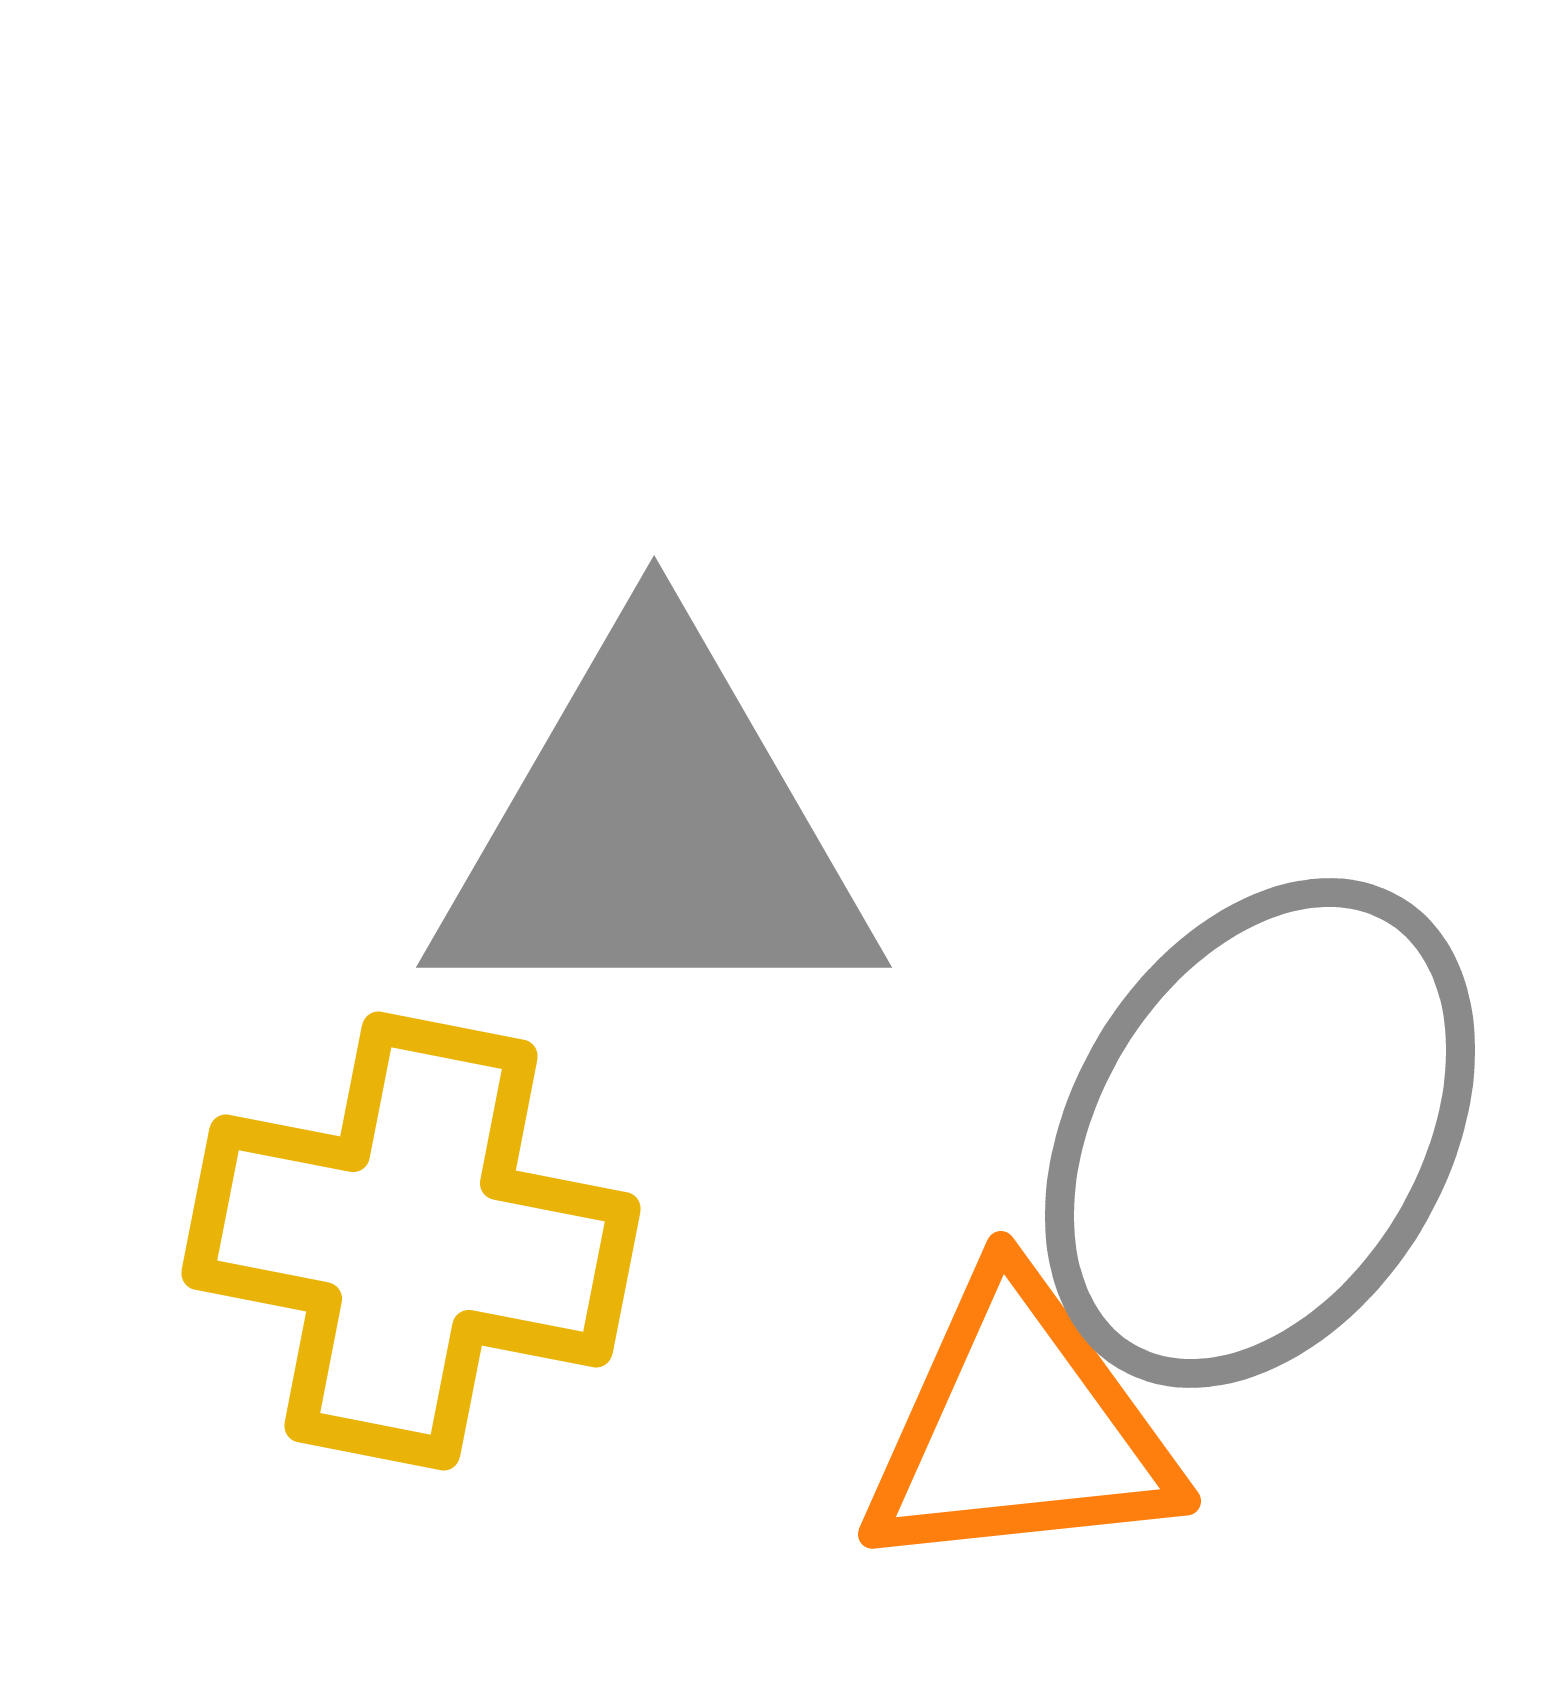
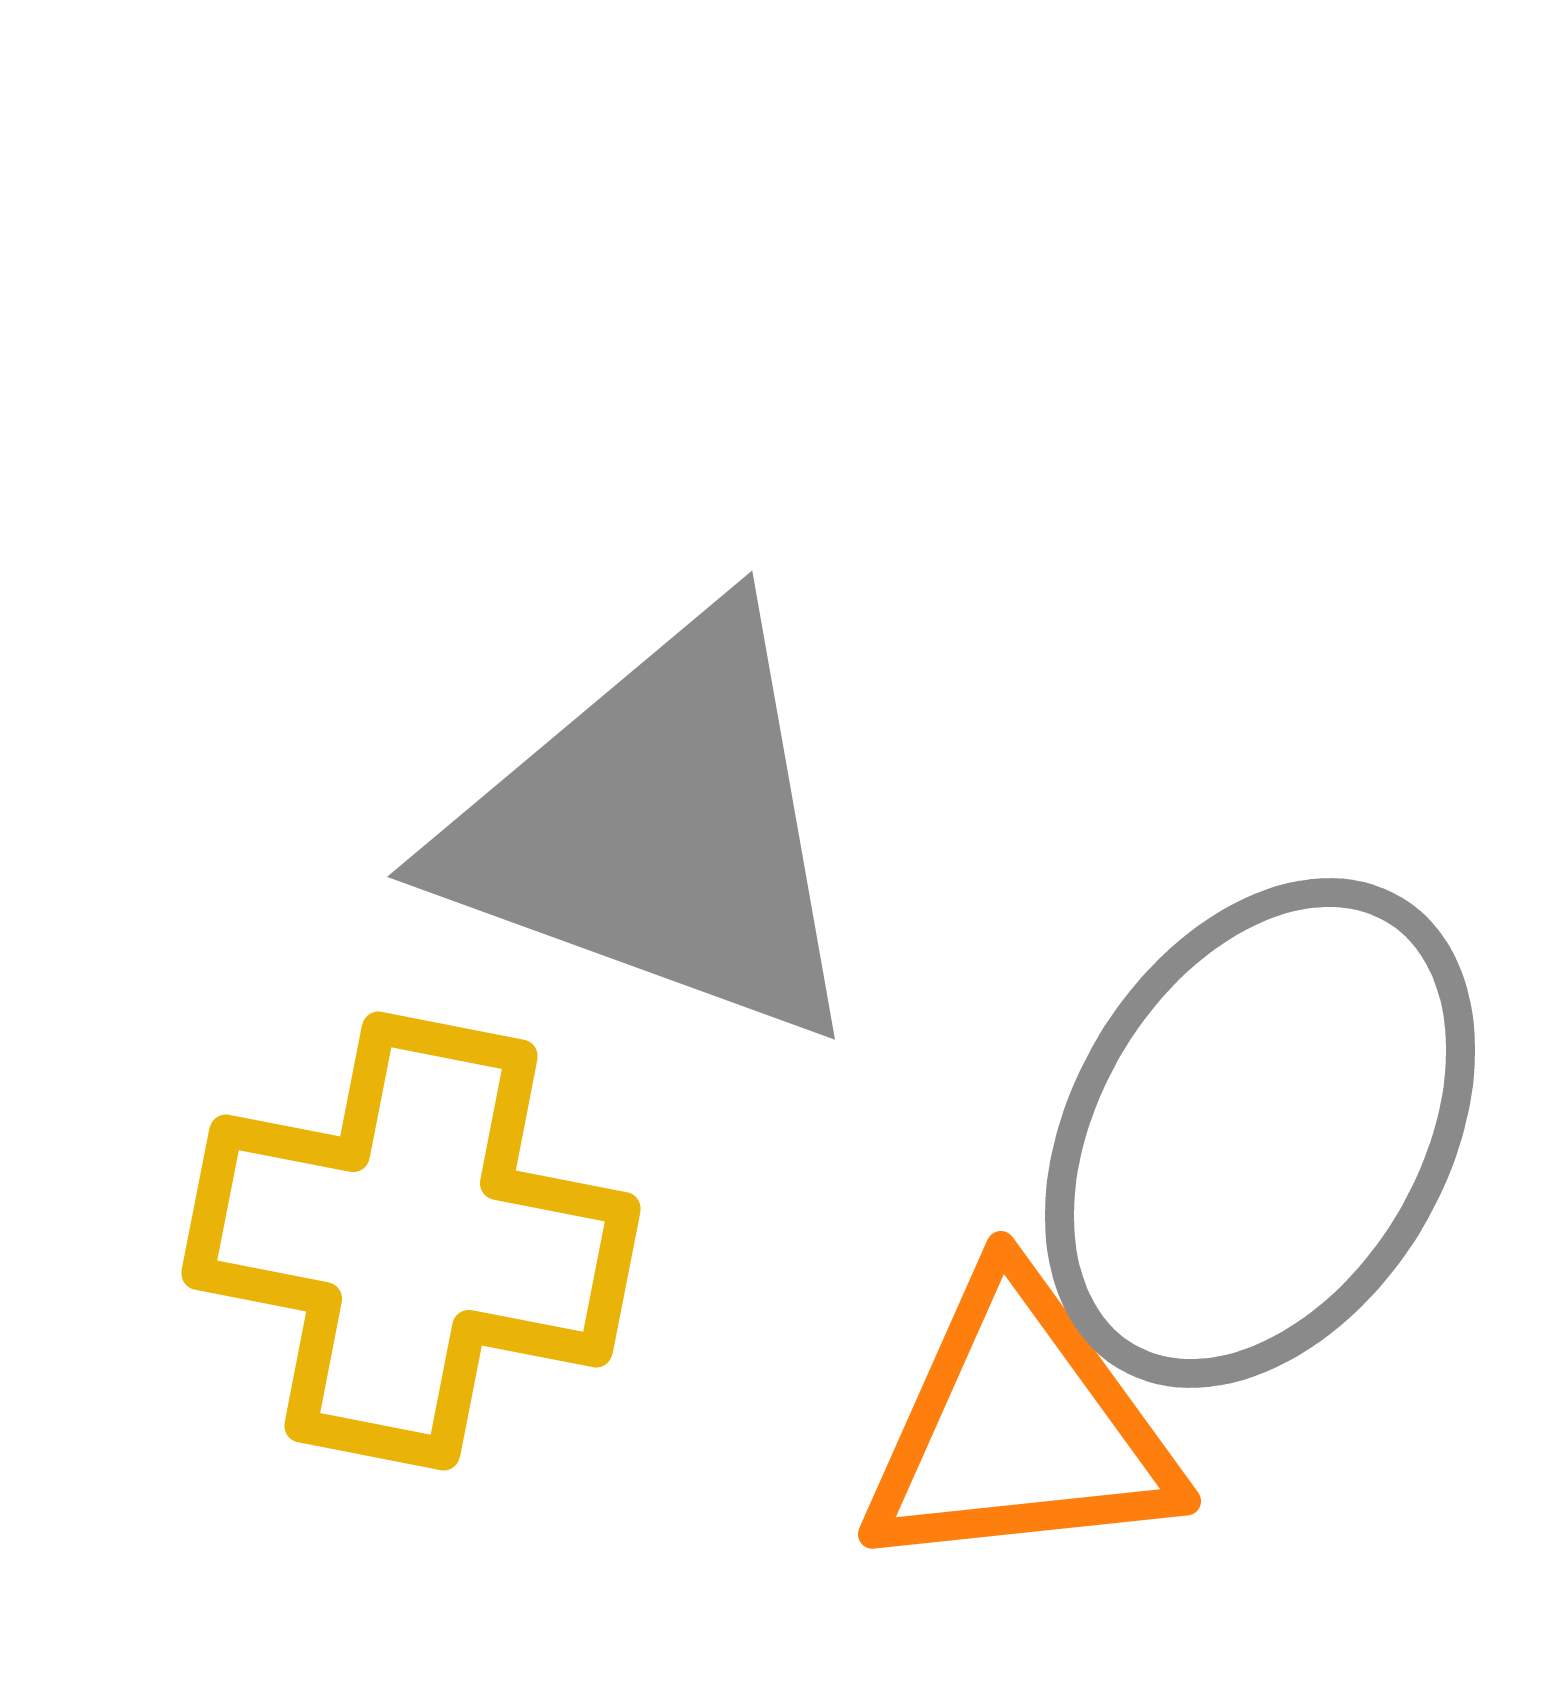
gray triangle: moved 4 px right, 1 px up; rotated 20 degrees clockwise
